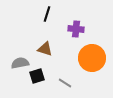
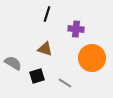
gray semicircle: moved 7 px left; rotated 42 degrees clockwise
